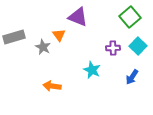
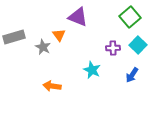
cyan square: moved 1 px up
blue arrow: moved 2 px up
